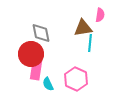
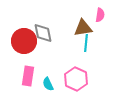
gray diamond: moved 2 px right
cyan line: moved 4 px left
red circle: moved 7 px left, 13 px up
pink rectangle: moved 8 px left, 6 px down
